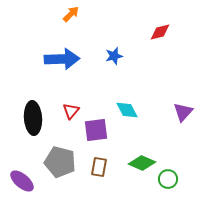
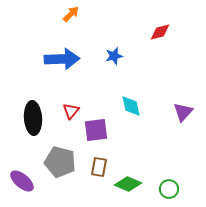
cyan diamond: moved 4 px right, 4 px up; rotated 15 degrees clockwise
green diamond: moved 14 px left, 21 px down
green circle: moved 1 px right, 10 px down
